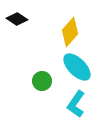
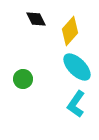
black diamond: moved 19 px right; rotated 30 degrees clockwise
yellow diamond: moved 1 px up
green circle: moved 19 px left, 2 px up
